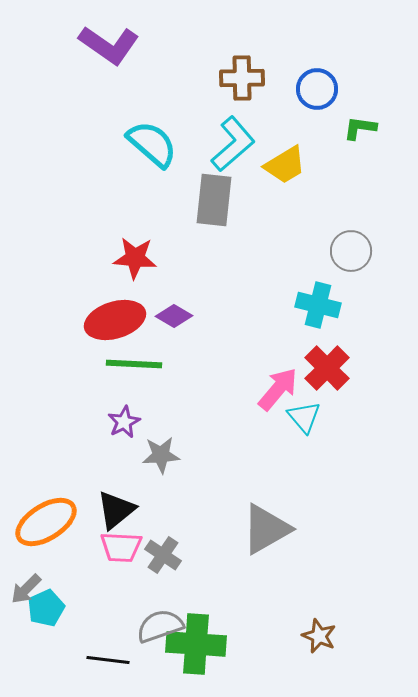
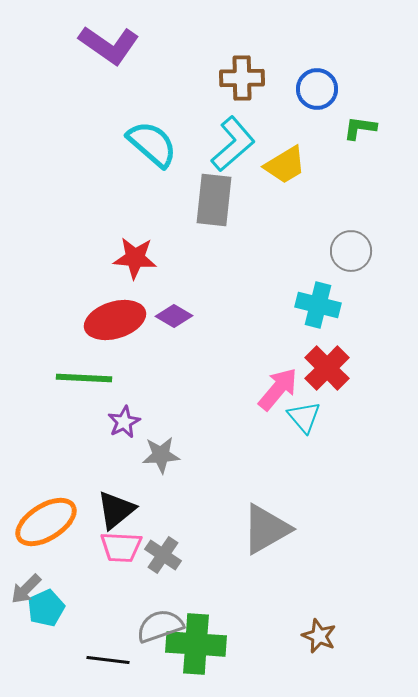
green line: moved 50 px left, 14 px down
